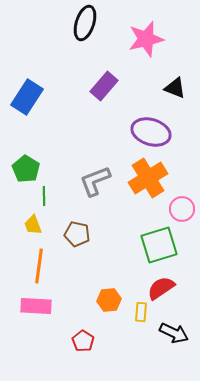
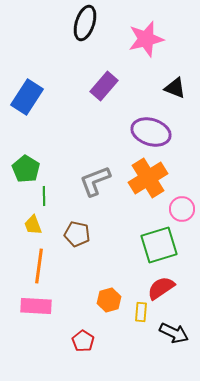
orange hexagon: rotated 10 degrees counterclockwise
